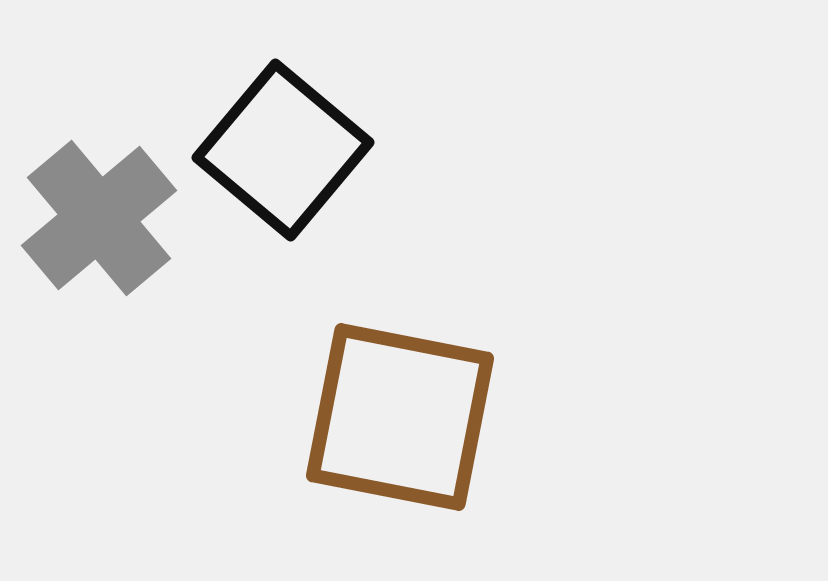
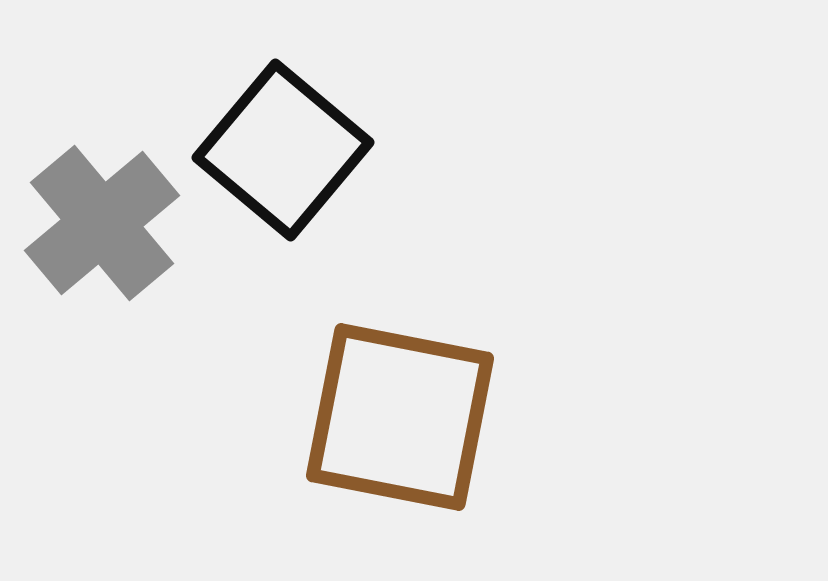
gray cross: moved 3 px right, 5 px down
